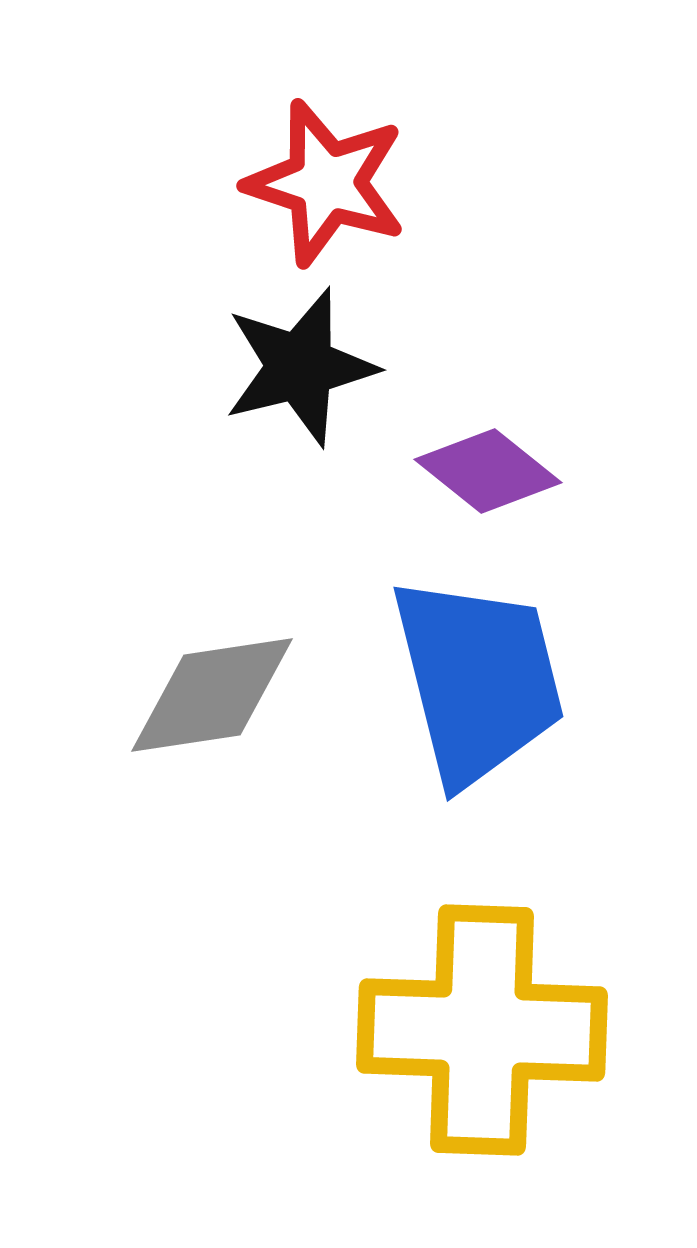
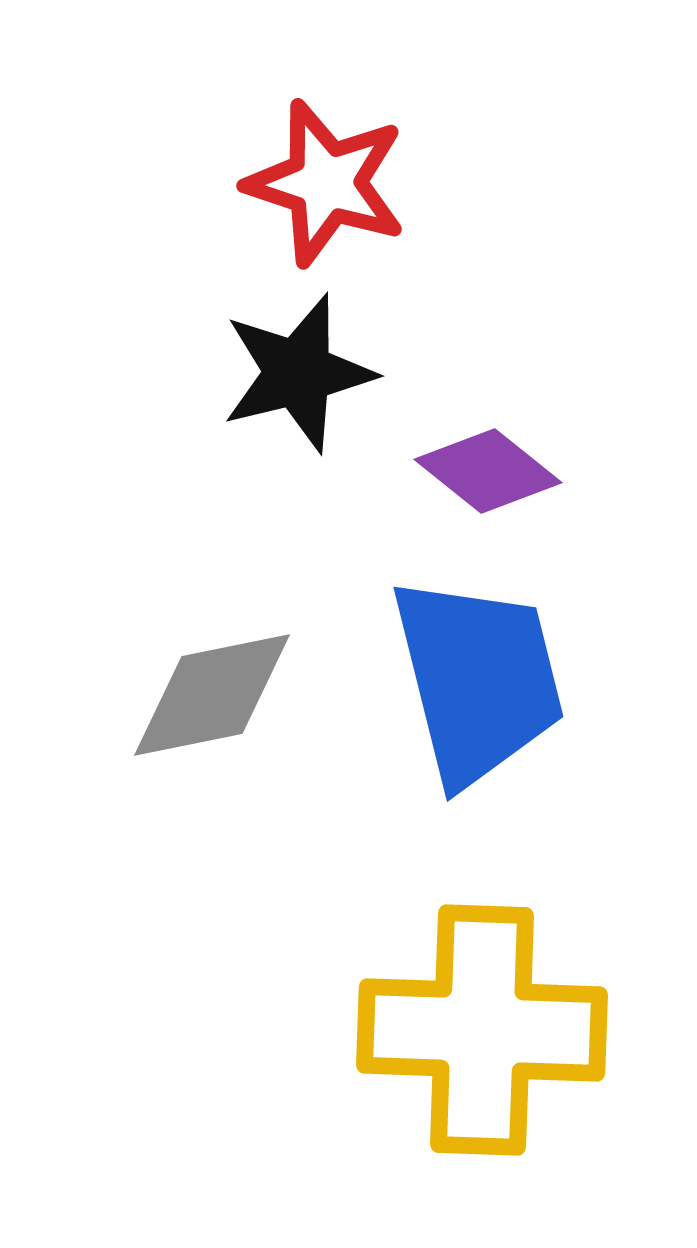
black star: moved 2 px left, 6 px down
gray diamond: rotated 3 degrees counterclockwise
